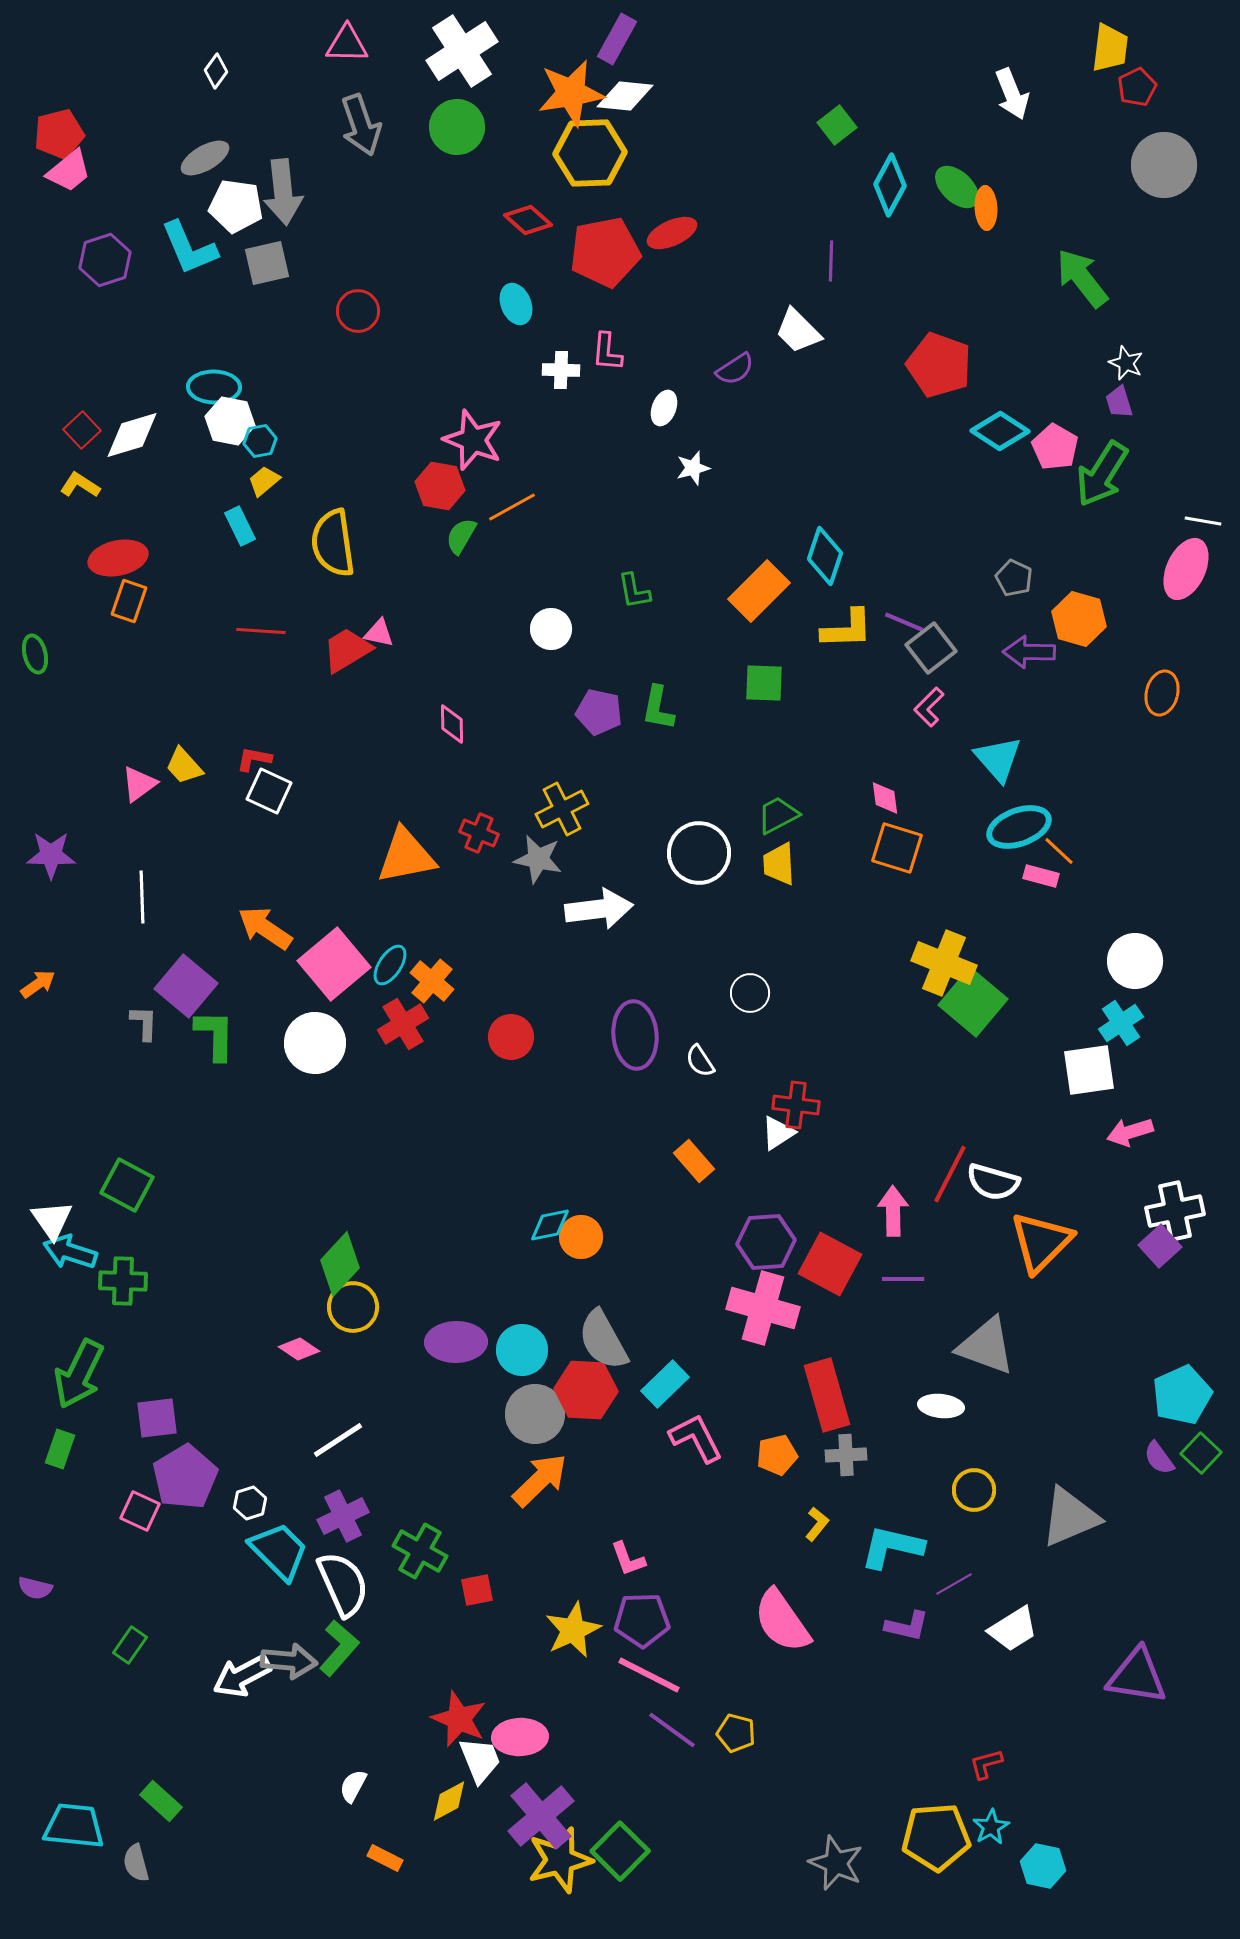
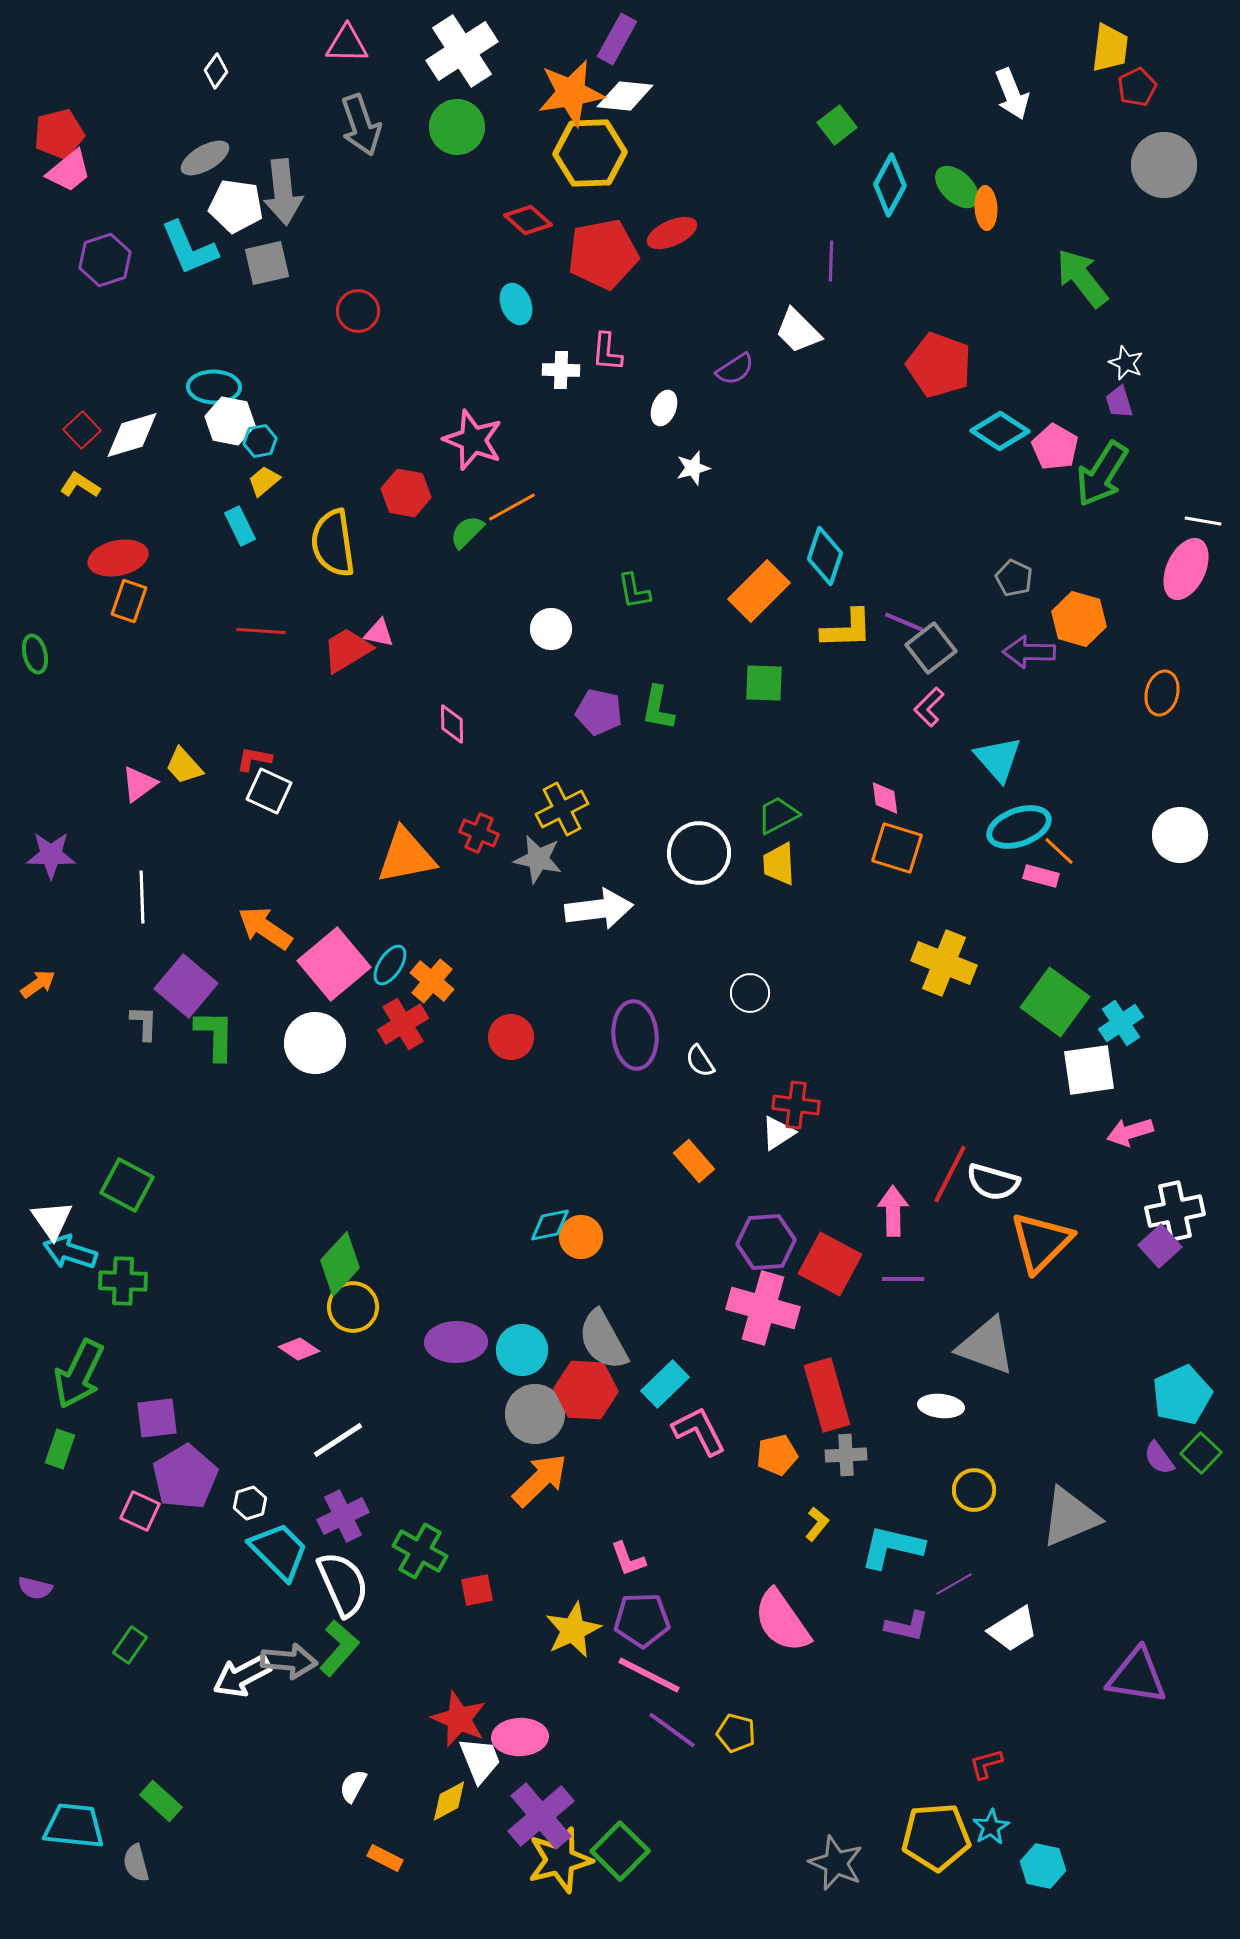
red pentagon at (605, 252): moved 2 px left, 2 px down
red hexagon at (440, 486): moved 34 px left, 7 px down
green semicircle at (461, 536): moved 6 px right, 4 px up; rotated 15 degrees clockwise
white circle at (1135, 961): moved 45 px right, 126 px up
green square at (973, 1002): moved 82 px right; rotated 4 degrees counterclockwise
pink L-shape at (696, 1438): moved 3 px right, 7 px up
